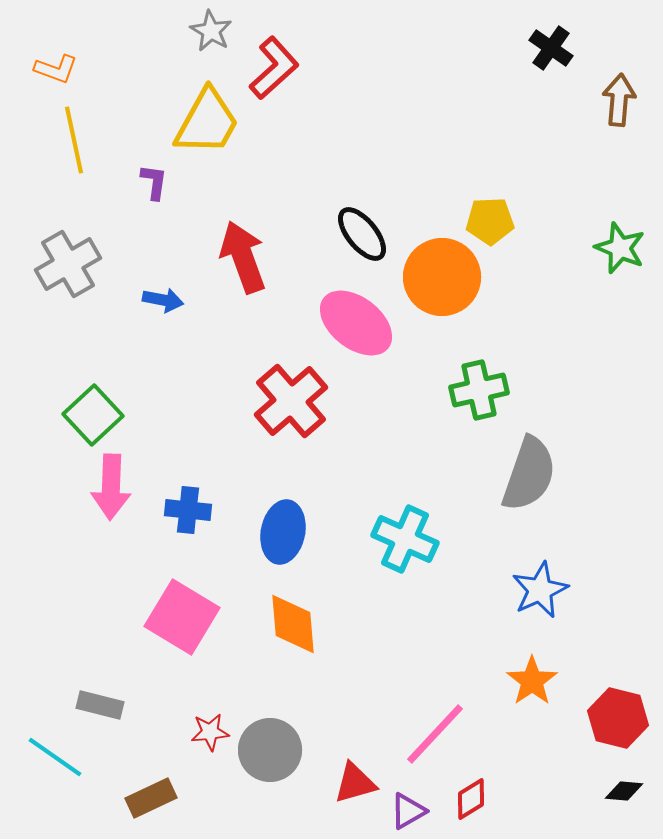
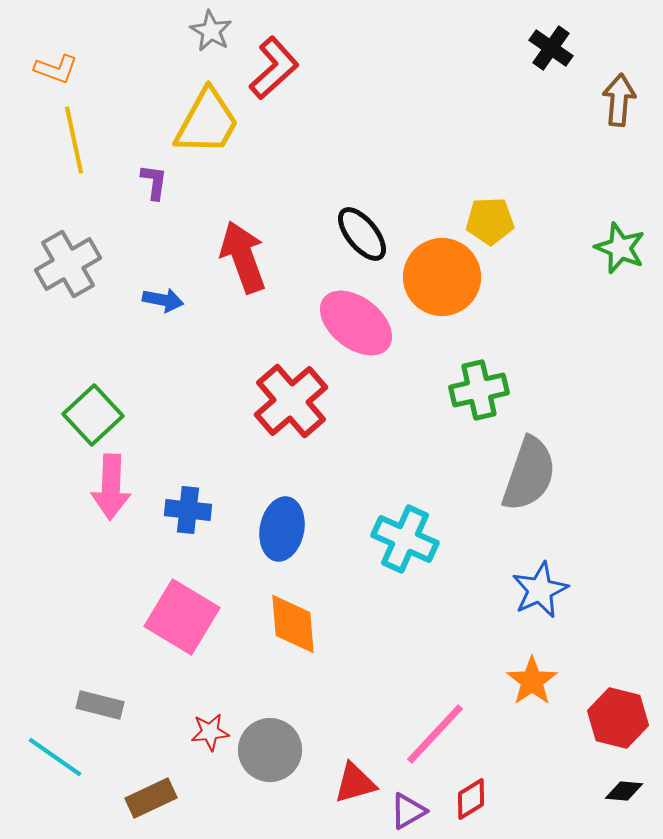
blue ellipse: moved 1 px left, 3 px up
